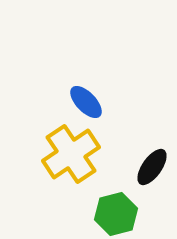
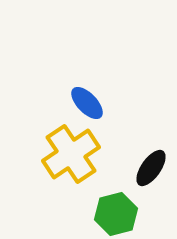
blue ellipse: moved 1 px right, 1 px down
black ellipse: moved 1 px left, 1 px down
